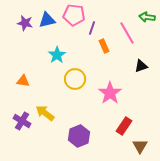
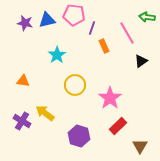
black triangle: moved 5 px up; rotated 16 degrees counterclockwise
yellow circle: moved 6 px down
pink star: moved 5 px down
red rectangle: moved 6 px left; rotated 12 degrees clockwise
purple hexagon: rotated 20 degrees counterclockwise
